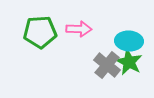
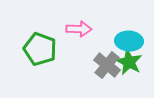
green pentagon: moved 17 px down; rotated 24 degrees clockwise
